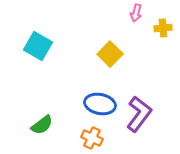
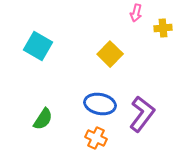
purple L-shape: moved 3 px right
green semicircle: moved 1 px right, 6 px up; rotated 20 degrees counterclockwise
orange cross: moved 4 px right
